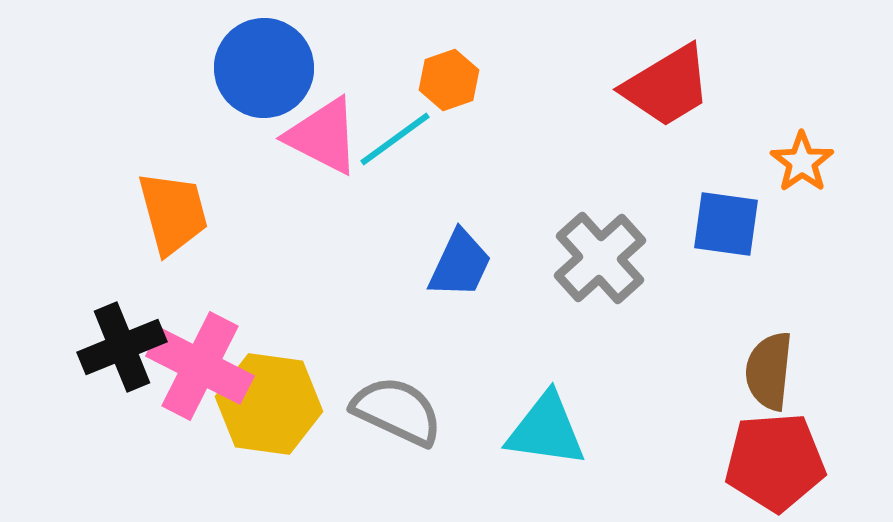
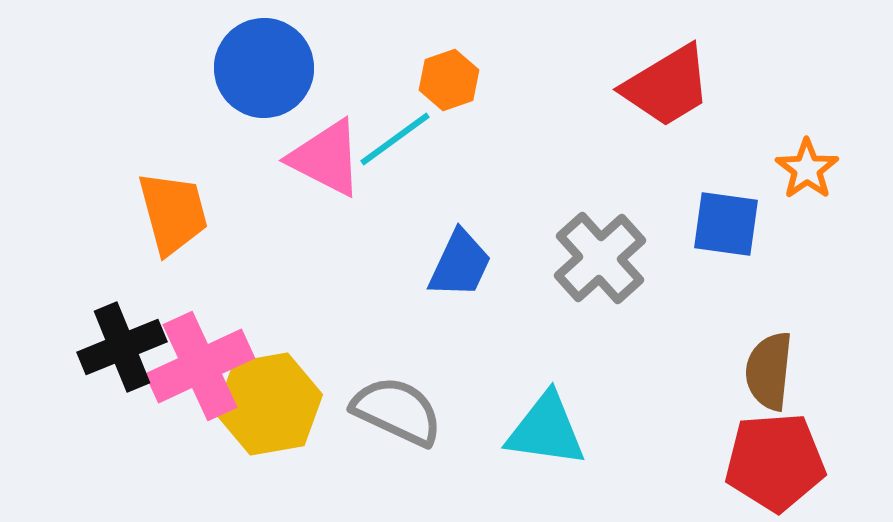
pink triangle: moved 3 px right, 22 px down
orange star: moved 5 px right, 7 px down
pink cross: rotated 38 degrees clockwise
yellow hexagon: rotated 18 degrees counterclockwise
